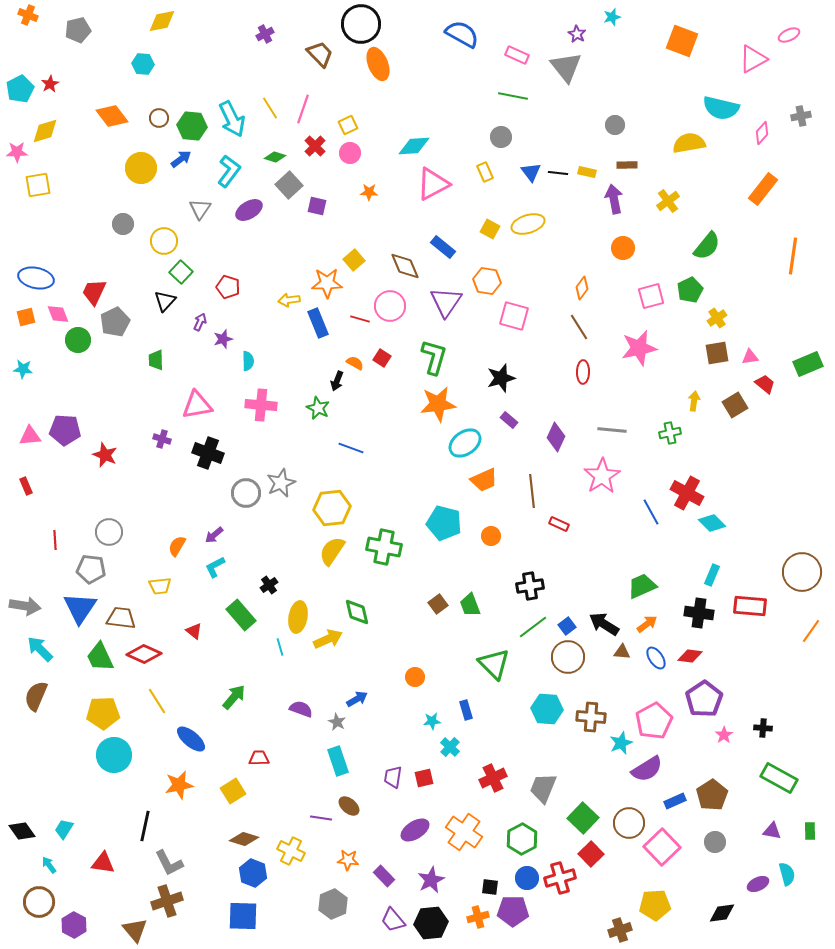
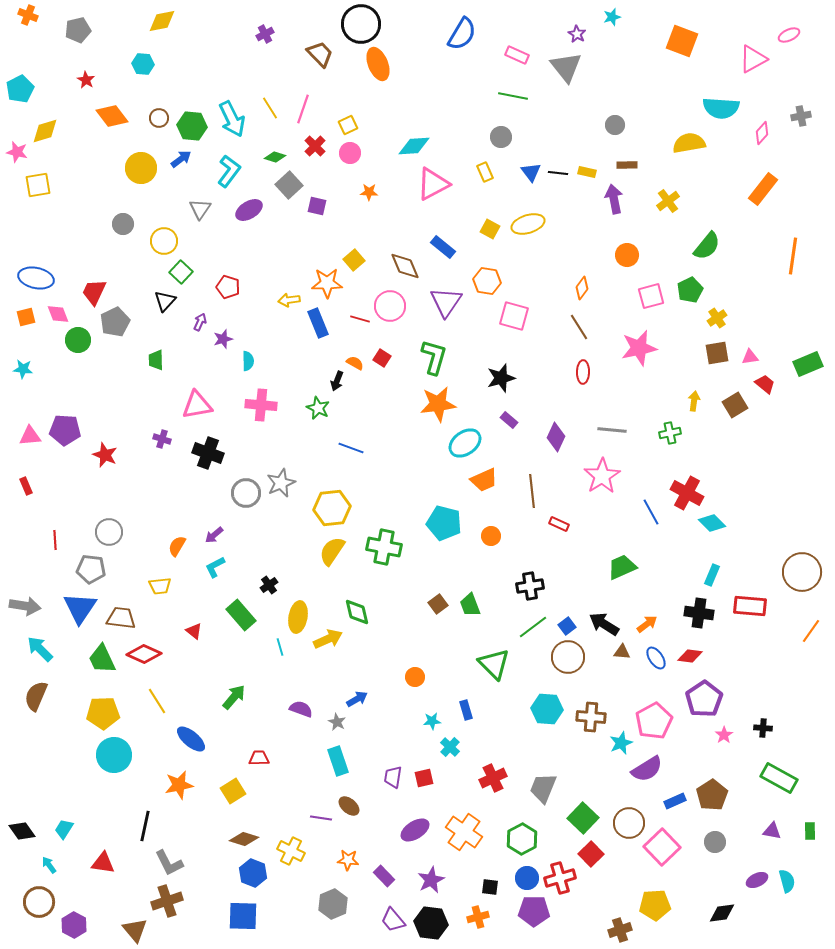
blue semicircle at (462, 34): rotated 92 degrees clockwise
red star at (50, 84): moved 36 px right, 4 px up; rotated 12 degrees counterclockwise
cyan semicircle at (721, 108): rotated 9 degrees counterclockwise
pink star at (17, 152): rotated 15 degrees clockwise
orange circle at (623, 248): moved 4 px right, 7 px down
green trapezoid at (642, 586): moved 20 px left, 19 px up
green trapezoid at (100, 657): moved 2 px right, 2 px down
cyan semicircle at (787, 874): moved 7 px down
purple ellipse at (758, 884): moved 1 px left, 4 px up
purple pentagon at (513, 911): moved 21 px right
black hexagon at (431, 923): rotated 12 degrees clockwise
